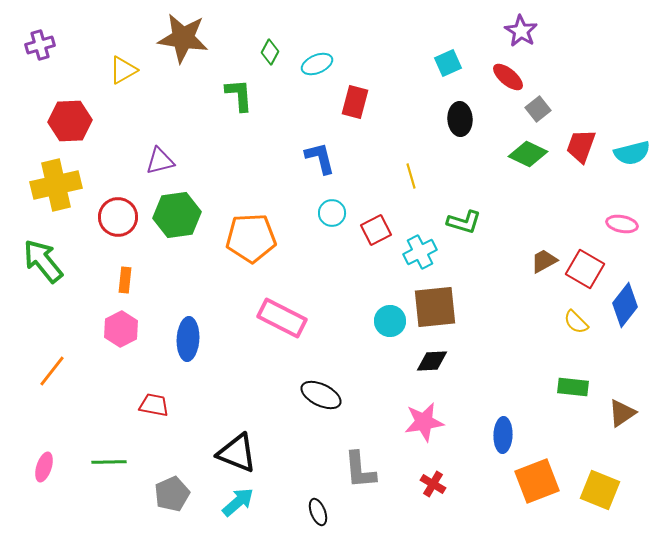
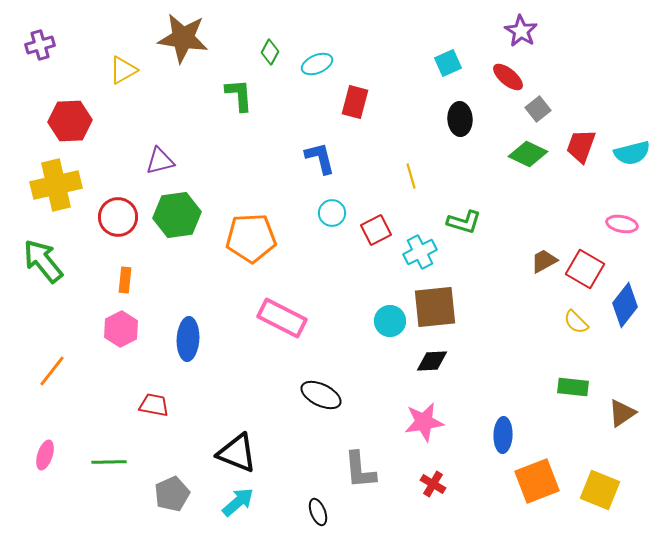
pink ellipse at (44, 467): moved 1 px right, 12 px up
